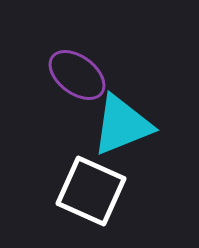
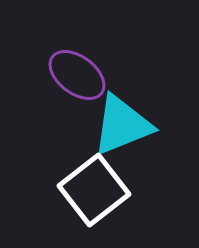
white square: moved 3 px right, 1 px up; rotated 28 degrees clockwise
